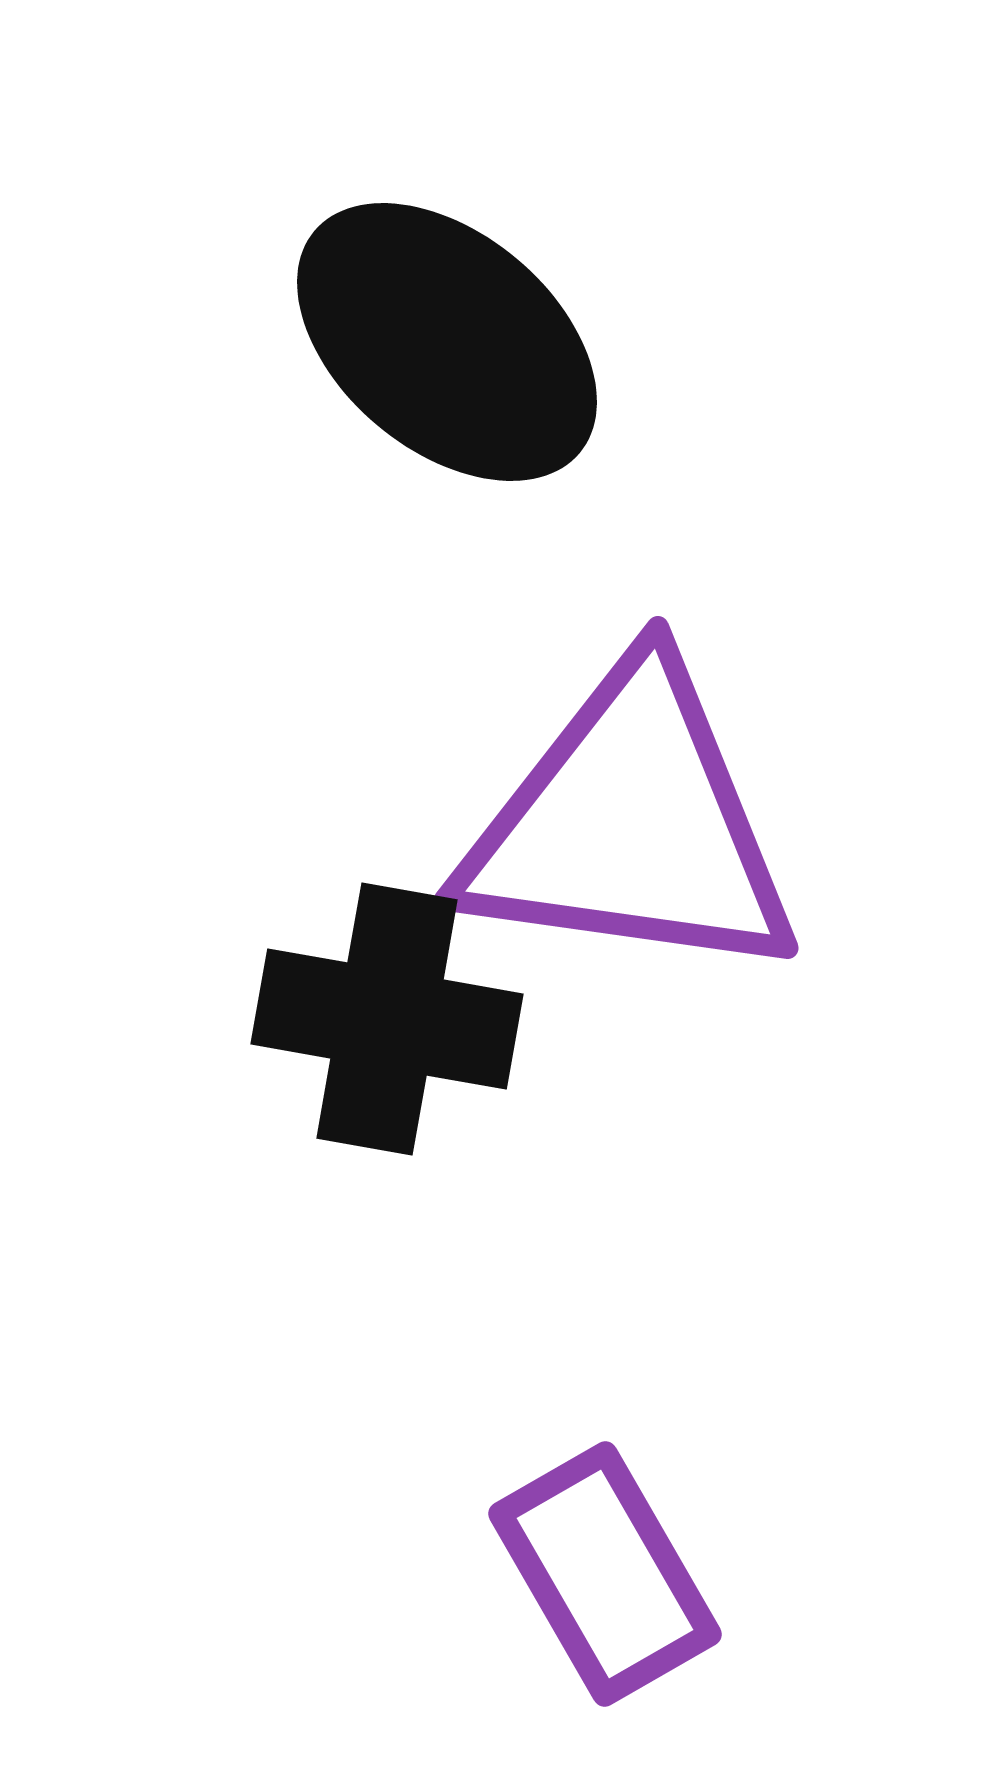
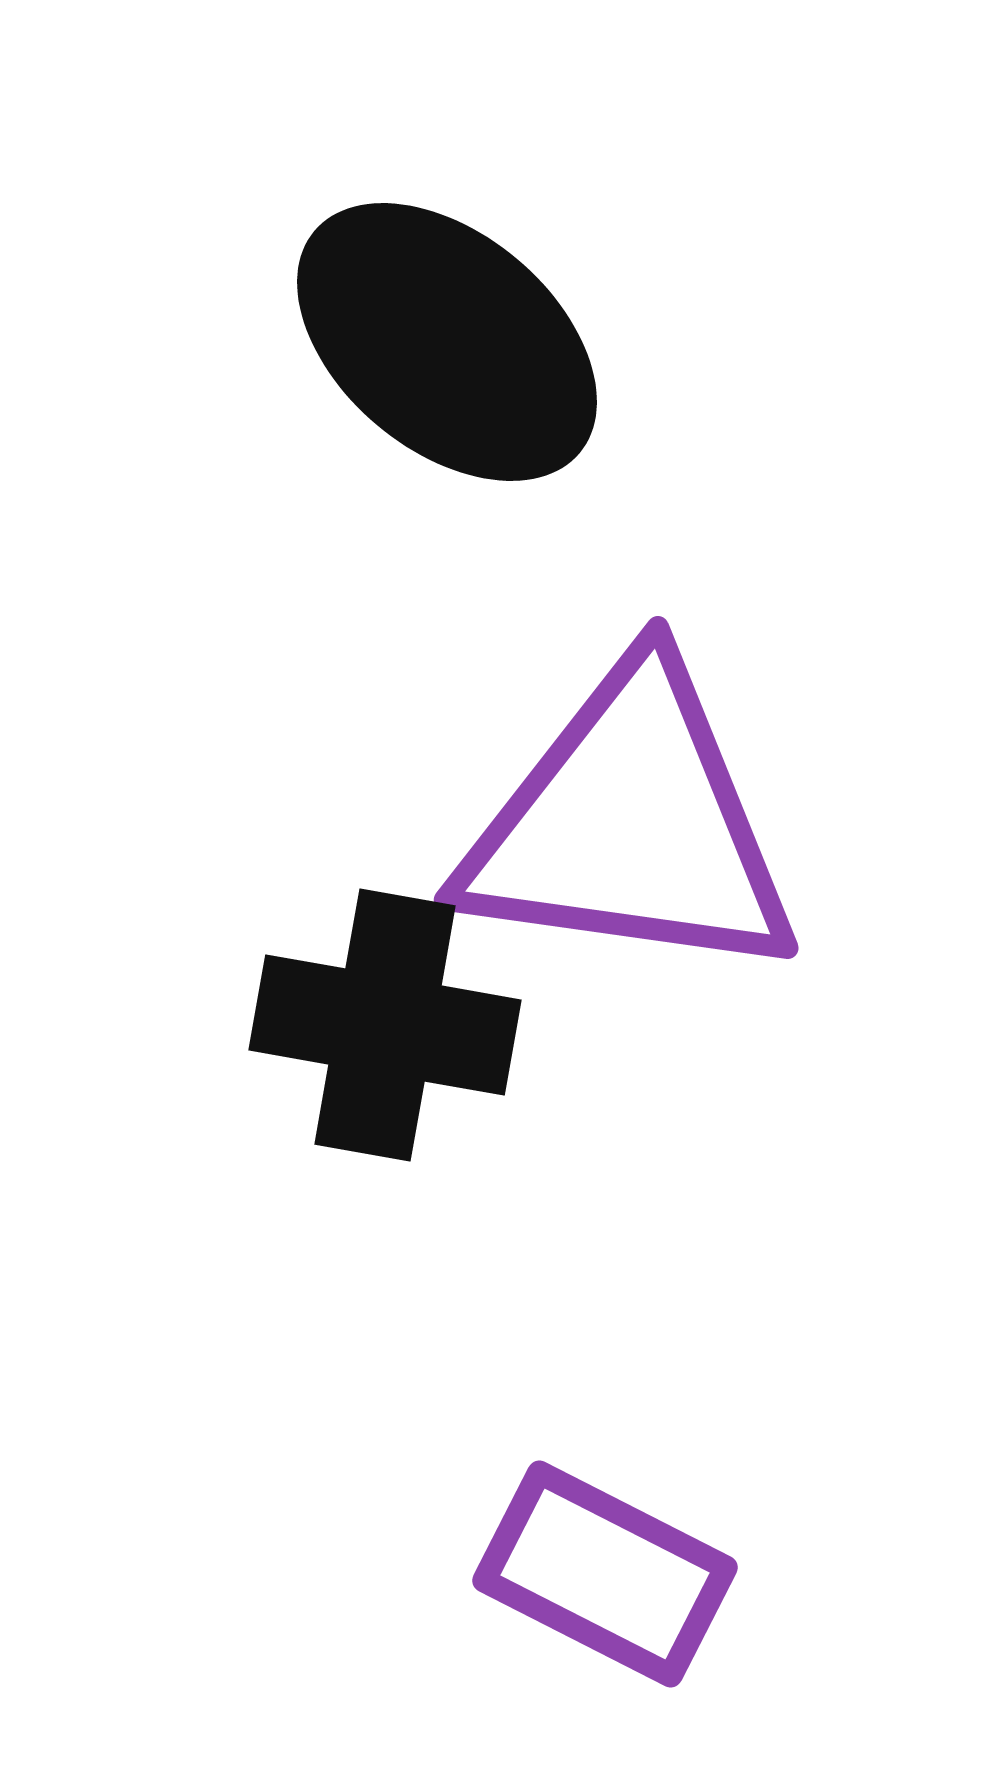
black cross: moved 2 px left, 6 px down
purple rectangle: rotated 33 degrees counterclockwise
